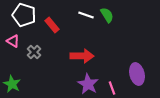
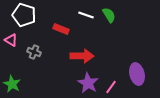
green semicircle: moved 2 px right
red rectangle: moved 9 px right, 4 px down; rotated 28 degrees counterclockwise
pink triangle: moved 2 px left, 1 px up
gray cross: rotated 24 degrees counterclockwise
purple star: moved 1 px up
pink line: moved 1 px left, 1 px up; rotated 56 degrees clockwise
